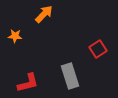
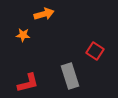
orange arrow: rotated 30 degrees clockwise
orange star: moved 8 px right, 1 px up
red square: moved 3 px left, 2 px down; rotated 24 degrees counterclockwise
